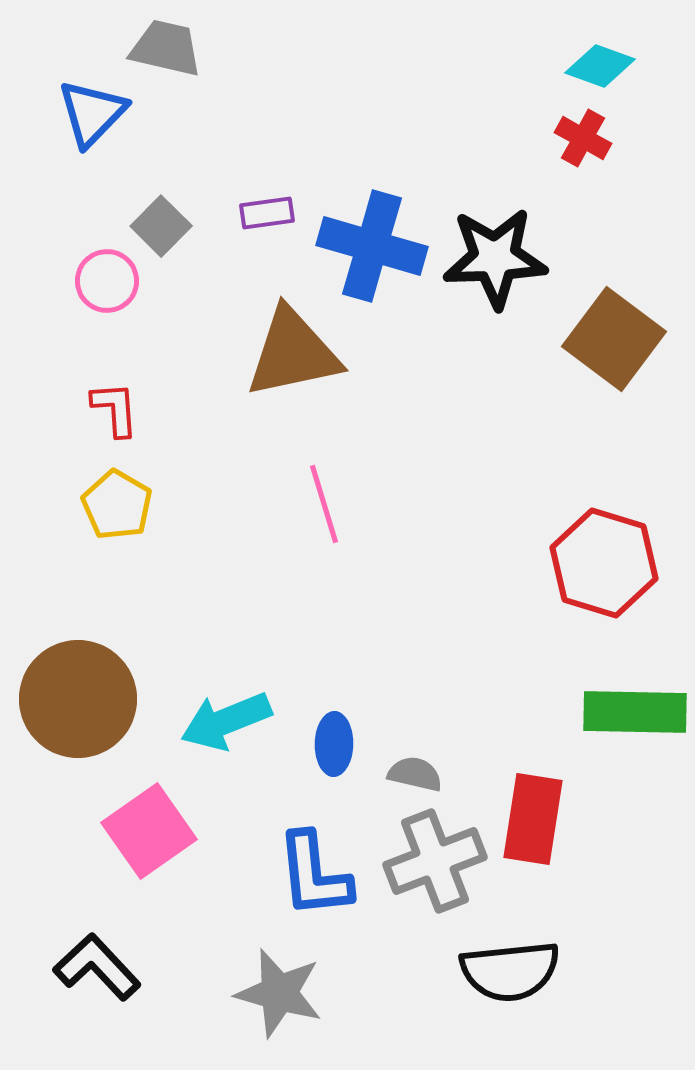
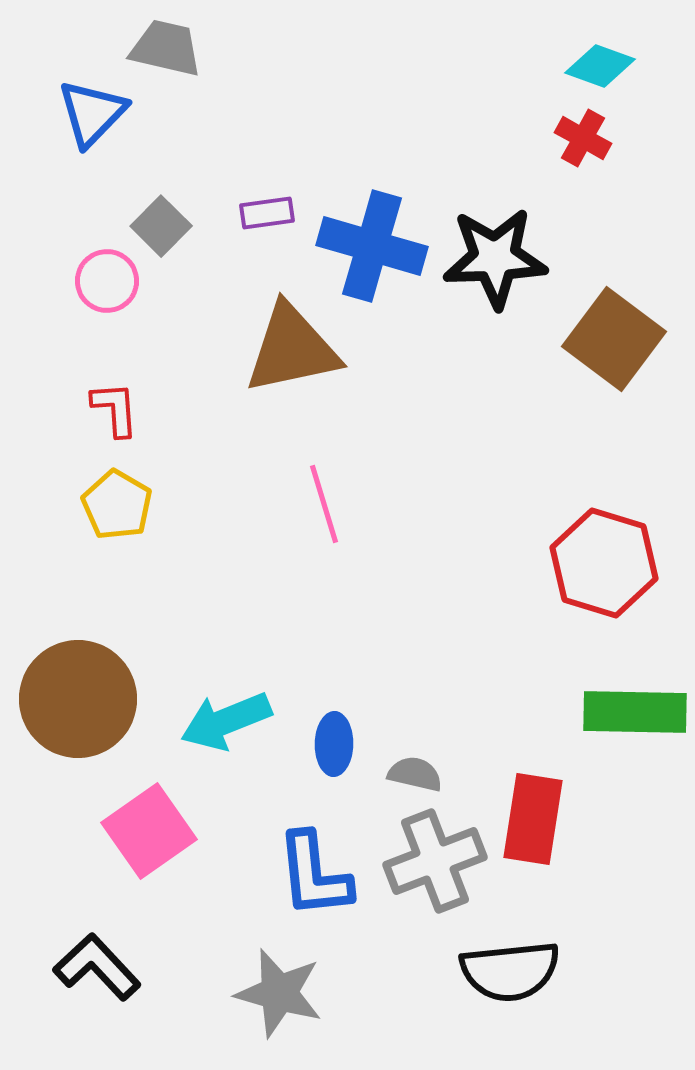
brown triangle: moved 1 px left, 4 px up
